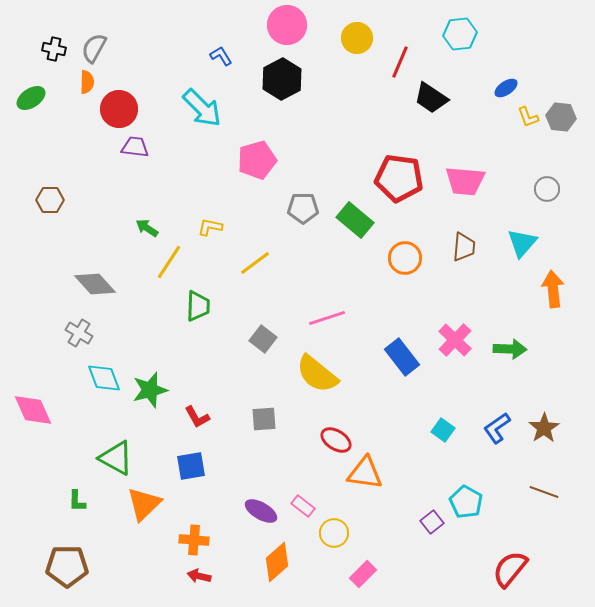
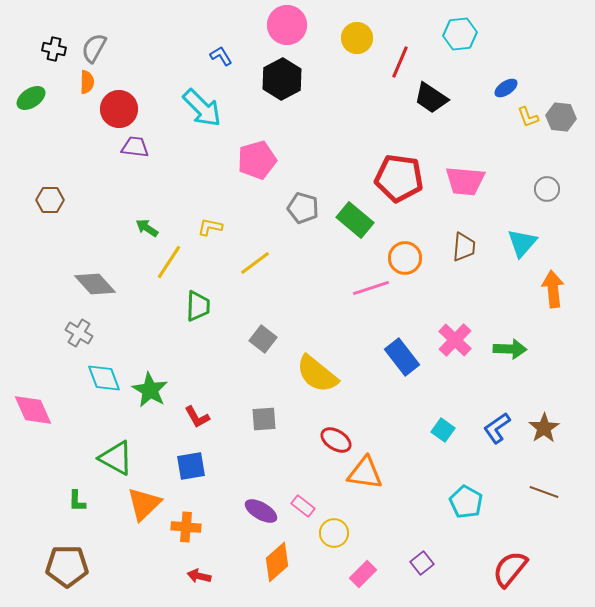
gray pentagon at (303, 208): rotated 16 degrees clockwise
pink line at (327, 318): moved 44 px right, 30 px up
green star at (150, 390): rotated 27 degrees counterclockwise
purple square at (432, 522): moved 10 px left, 41 px down
orange cross at (194, 540): moved 8 px left, 13 px up
